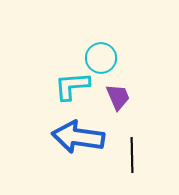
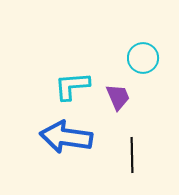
cyan circle: moved 42 px right
blue arrow: moved 12 px left
